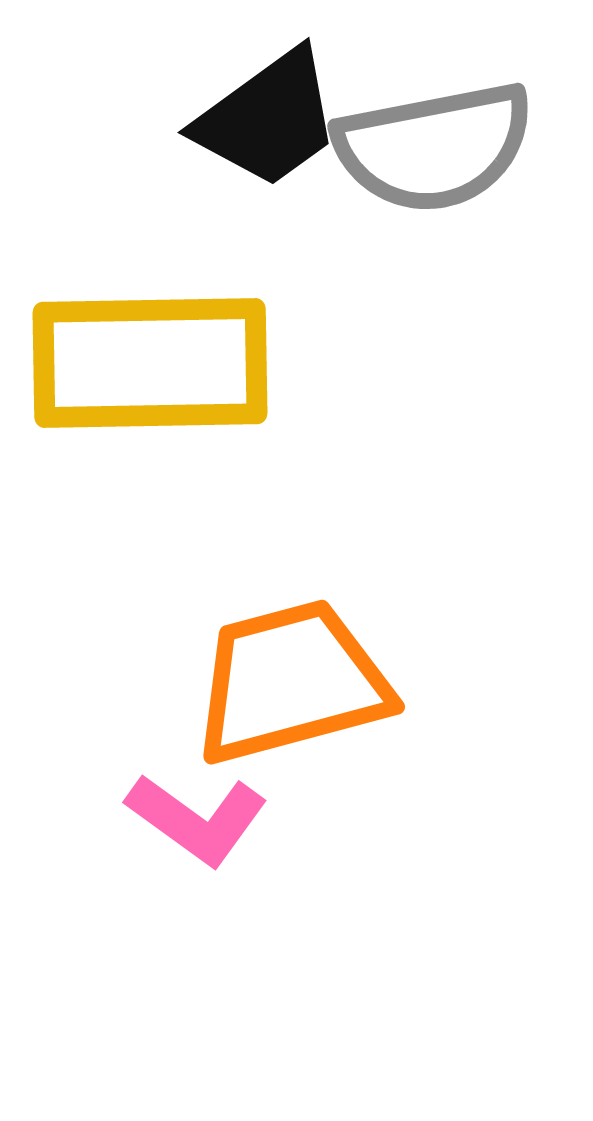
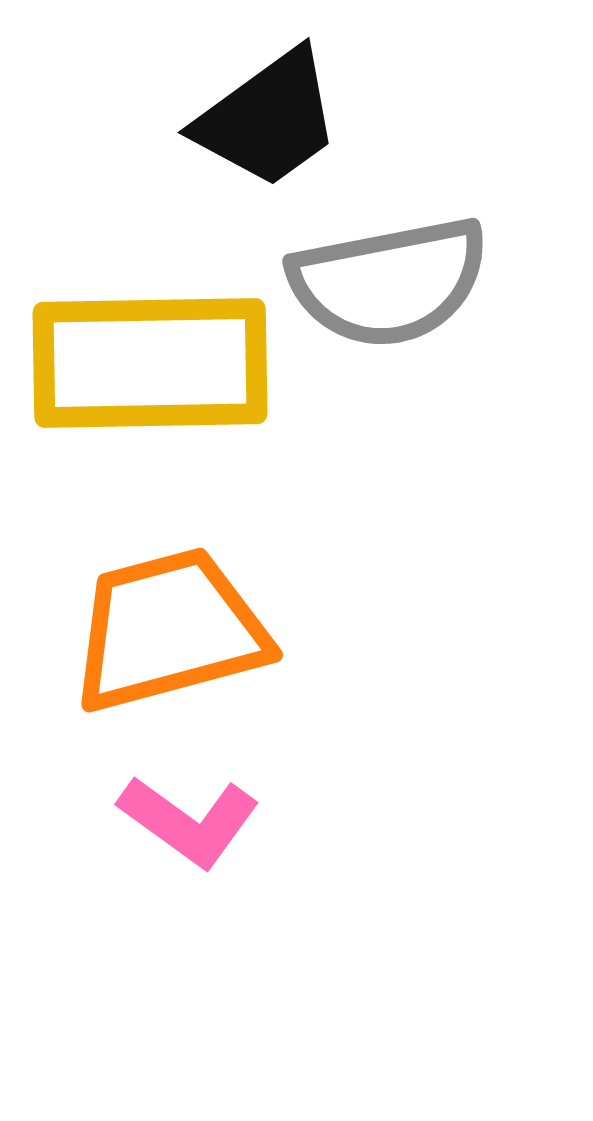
gray semicircle: moved 45 px left, 135 px down
orange trapezoid: moved 122 px left, 52 px up
pink L-shape: moved 8 px left, 2 px down
